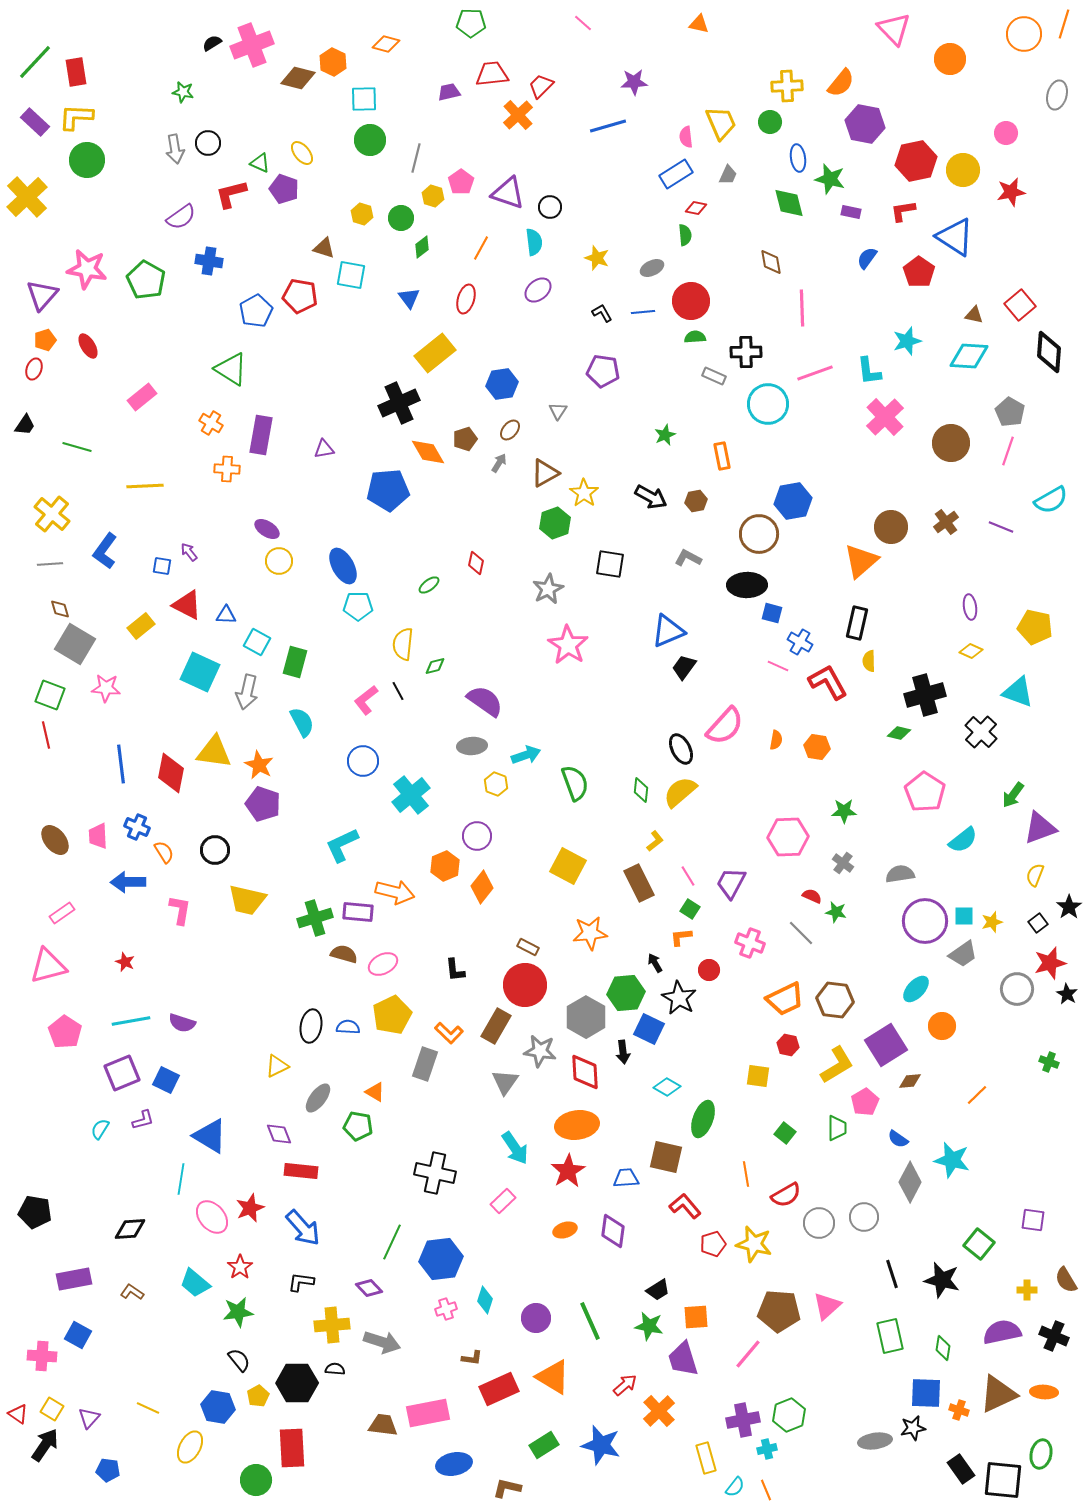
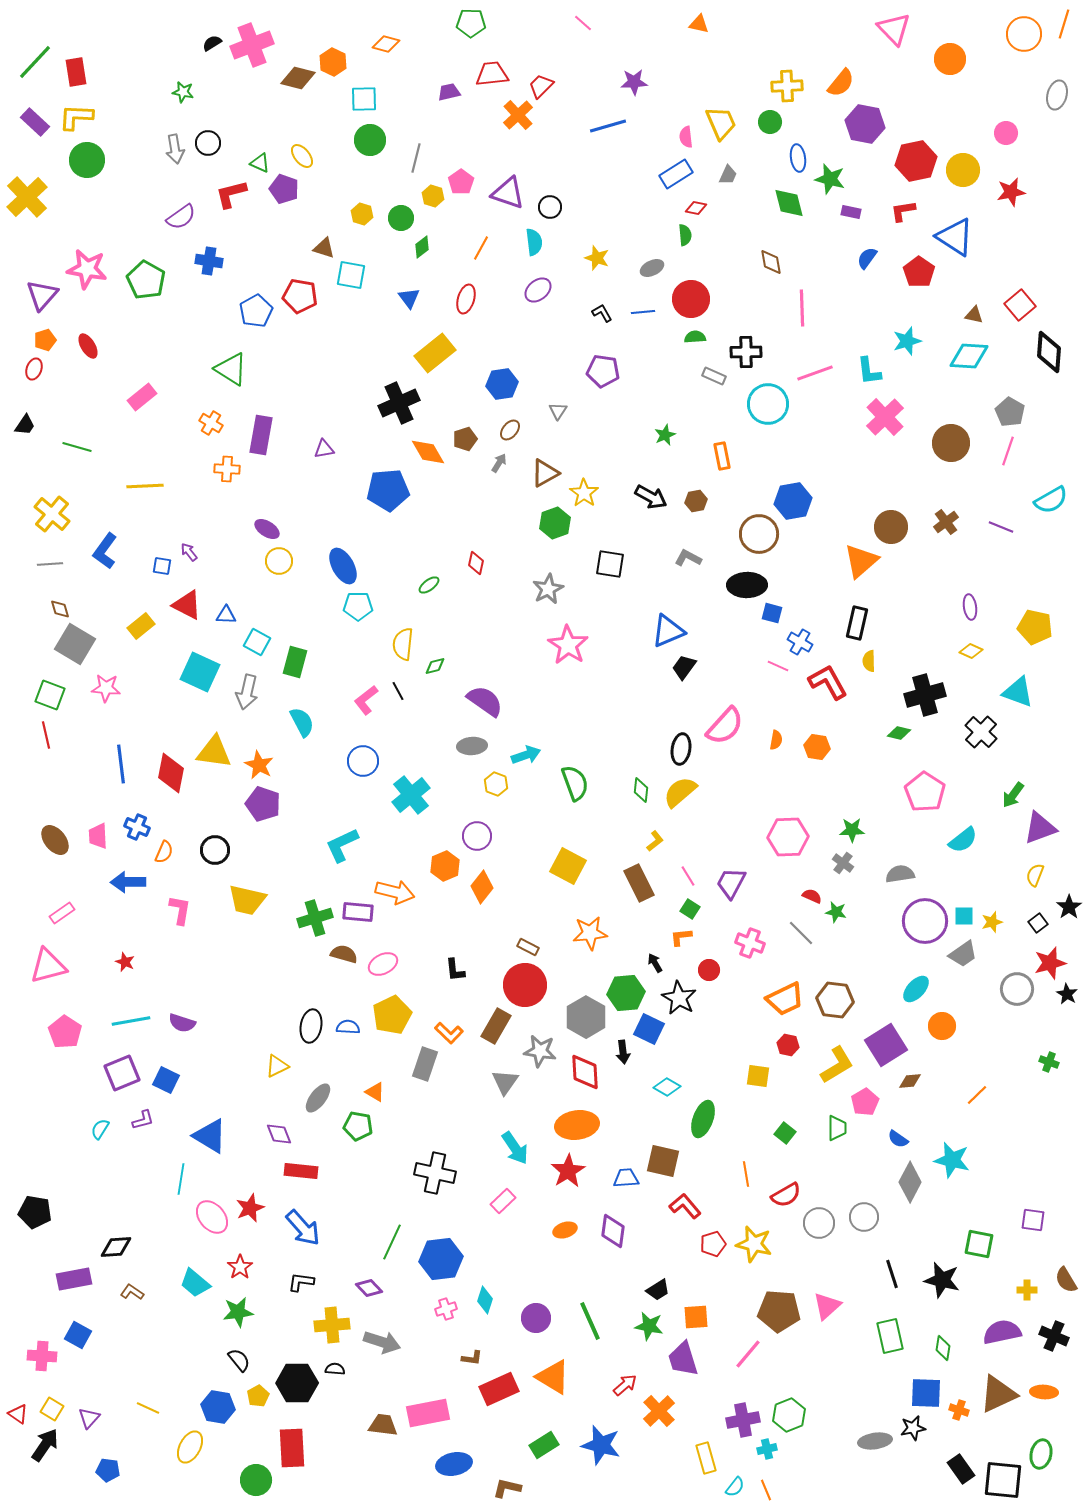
yellow ellipse at (302, 153): moved 3 px down
red circle at (691, 301): moved 2 px up
black ellipse at (681, 749): rotated 36 degrees clockwise
green star at (844, 811): moved 8 px right, 19 px down
orange semicircle at (164, 852): rotated 55 degrees clockwise
brown square at (666, 1157): moved 3 px left, 4 px down
black diamond at (130, 1229): moved 14 px left, 18 px down
green square at (979, 1244): rotated 28 degrees counterclockwise
